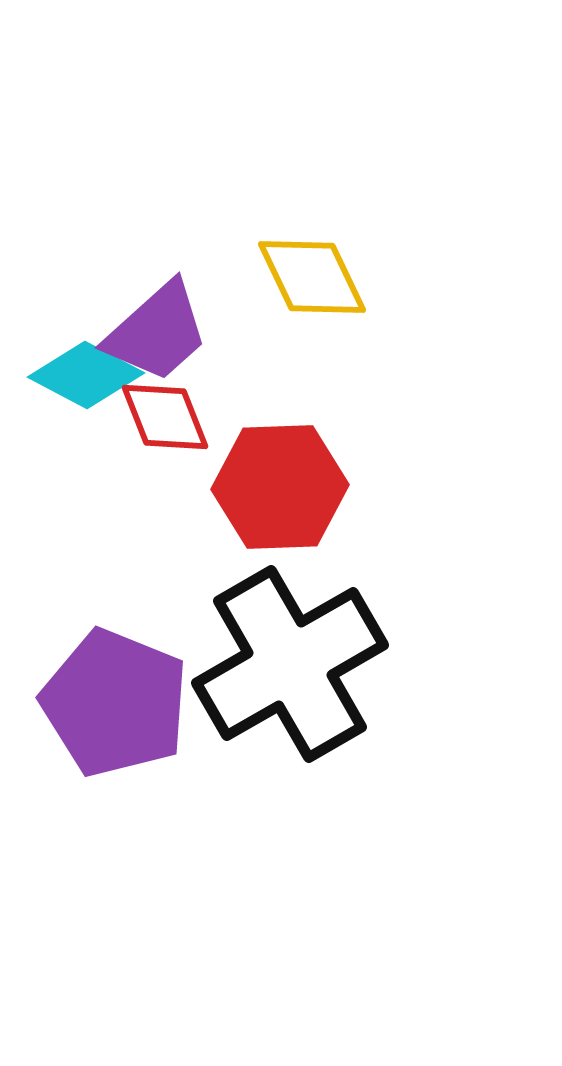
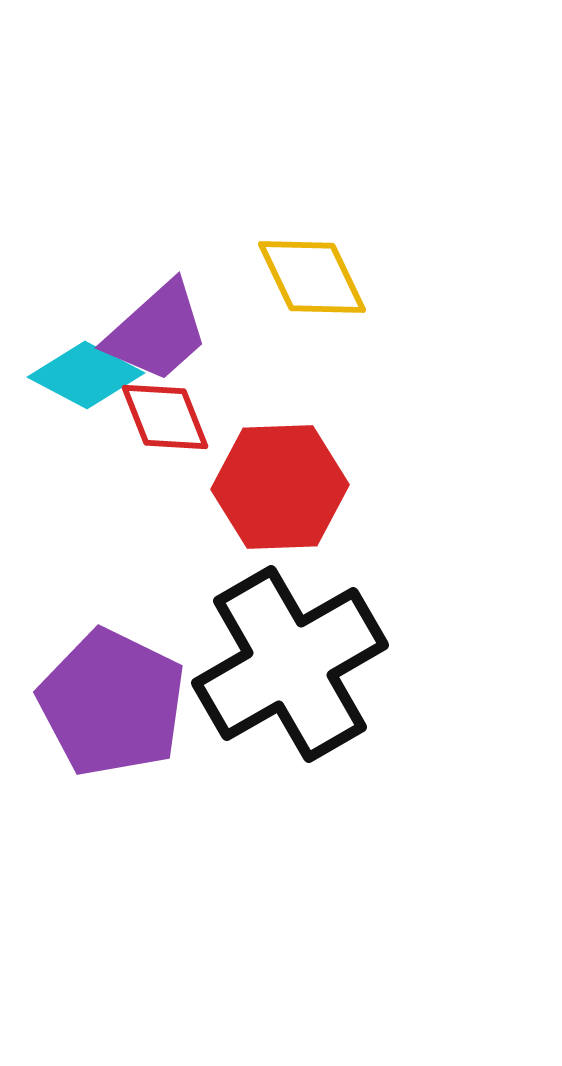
purple pentagon: moved 3 px left; rotated 4 degrees clockwise
